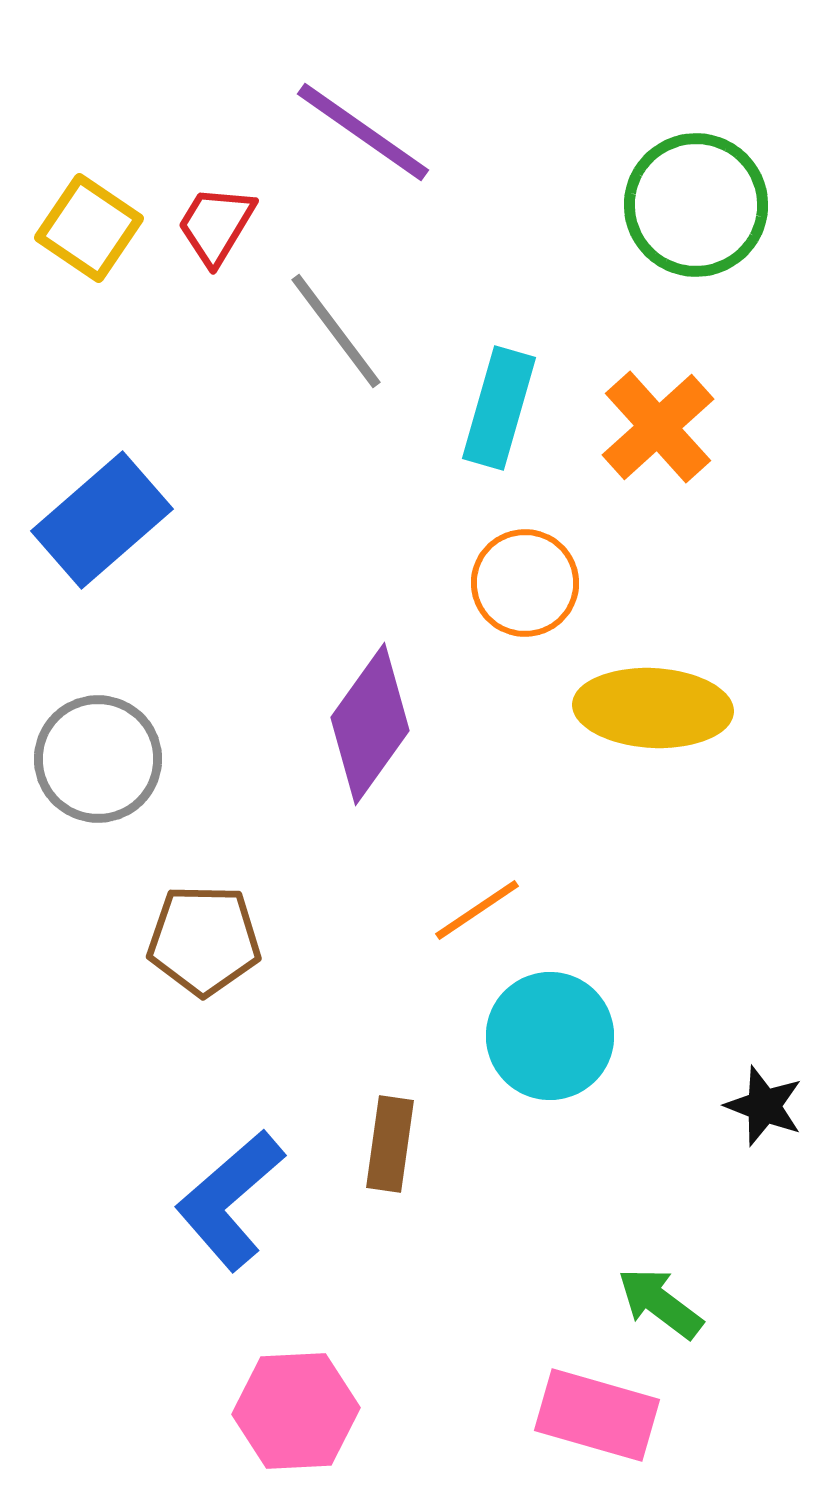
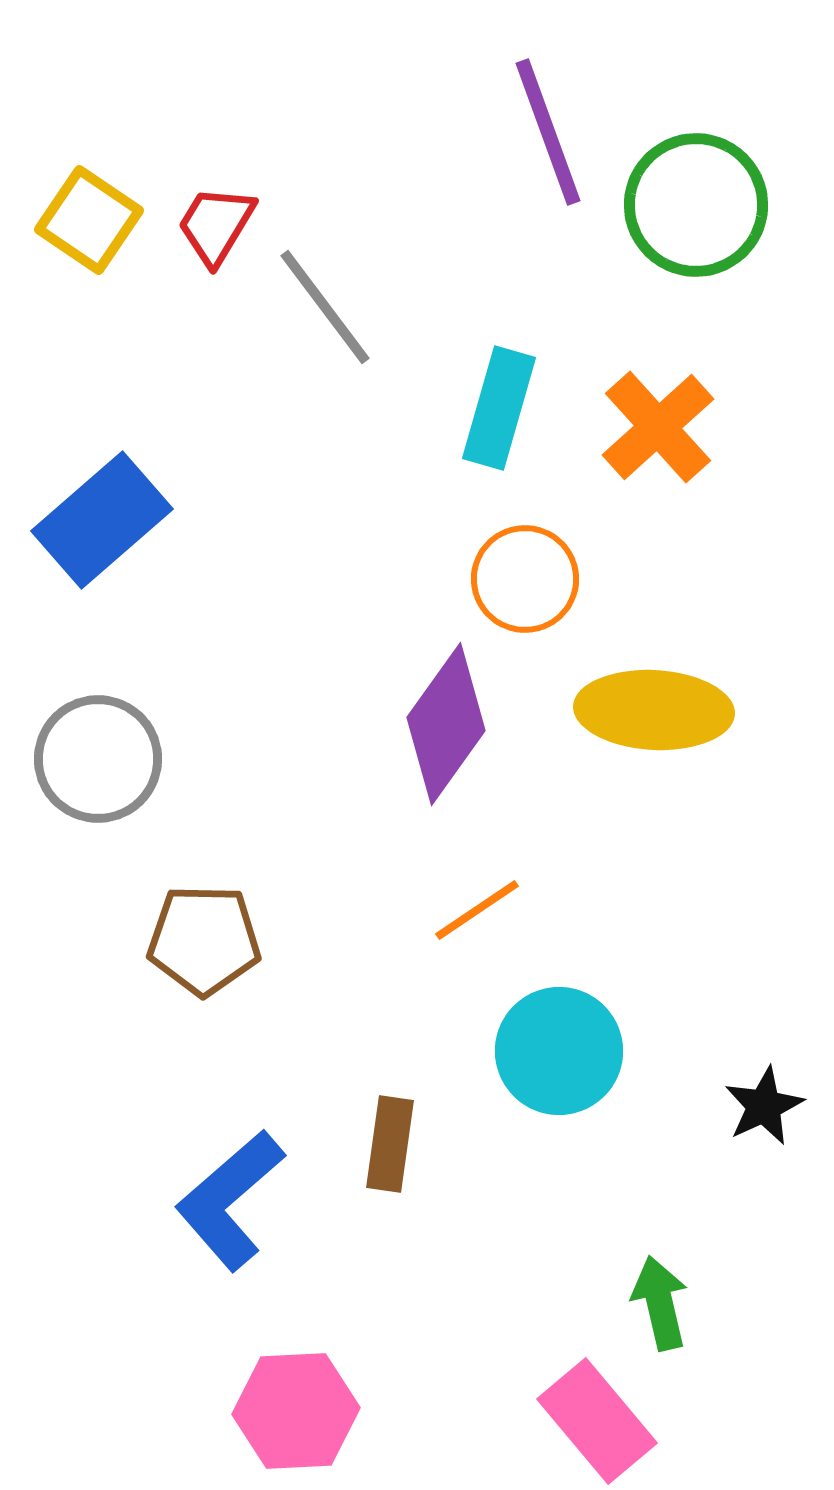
purple line: moved 185 px right; rotated 35 degrees clockwise
yellow square: moved 8 px up
gray line: moved 11 px left, 24 px up
orange circle: moved 4 px up
yellow ellipse: moved 1 px right, 2 px down
purple diamond: moved 76 px right
cyan circle: moved 9 px right, 15 px down
black star: rotated 26 degrees clockwise
green arrow: rotated 40 degrees clockwise
pink rectangle: moved 6 px down; rotated 34 degrees clockwise
